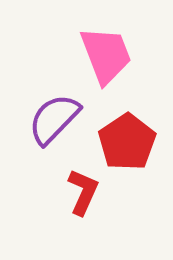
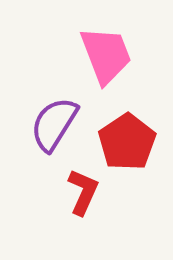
purple semicircle: moved 5 px down; rotated 12 degrees counterclockwise
